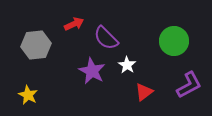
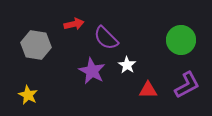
red arrow: rotated 12 degrees clockwise
green circle: moved 7 px right, 1 px up
gray hexagon: rotated 16 degrees clockwise
purple L-shape: moved 2 px left
red triangle: moved 4 px right, 2 px up; rotated 36 degrees clockwise
